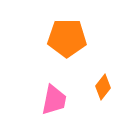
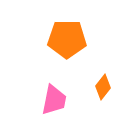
orange pentagon: moved 1 px down
